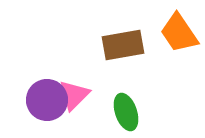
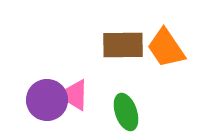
orange trapezoid: moved 13 px left, 15 px down
brown rectangle: rotated 9 degrees clockwise
pink triangle: rotated 44 degrees counterclockwise
